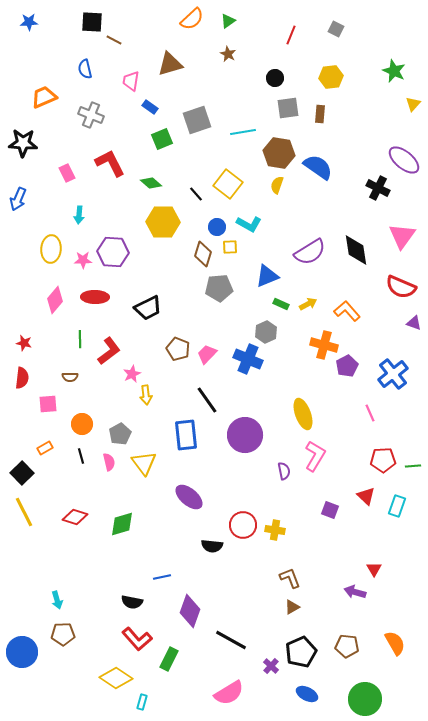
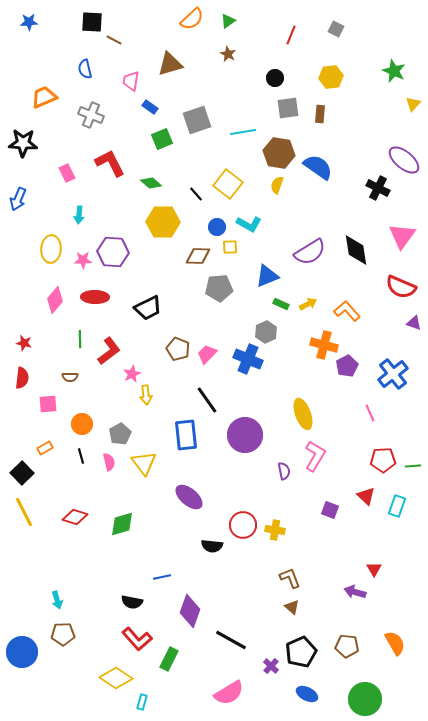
brown diamond at (203, 254): moved 5 px left, 2 px down; rotated 75 degrees clockwise
brown triangle at (292, 607): rotated 49 degrees counterclockwise
